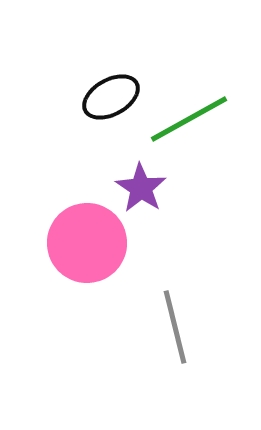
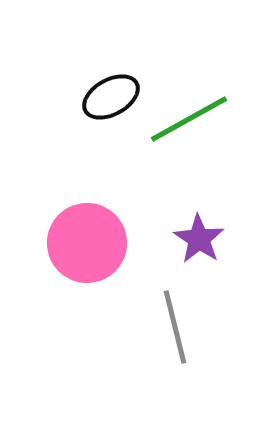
purple star: moved 58 px right, 51 px down
